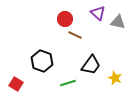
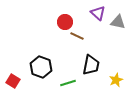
red circle: moved 3 px down
brown line: moved 2 px right, 1 px down
black hexagon: moved 1 px left, 6 px down
black trapezoid: rotated 25 degrees counterclockwise
yellow star: moved 1 px right, 2 px down; rotated 24 degrees clockwise
red square: moved 3 px left, 3 px up
